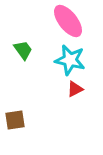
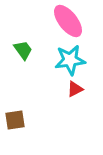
cyan star: rotated 20 degrees counterclockwise
